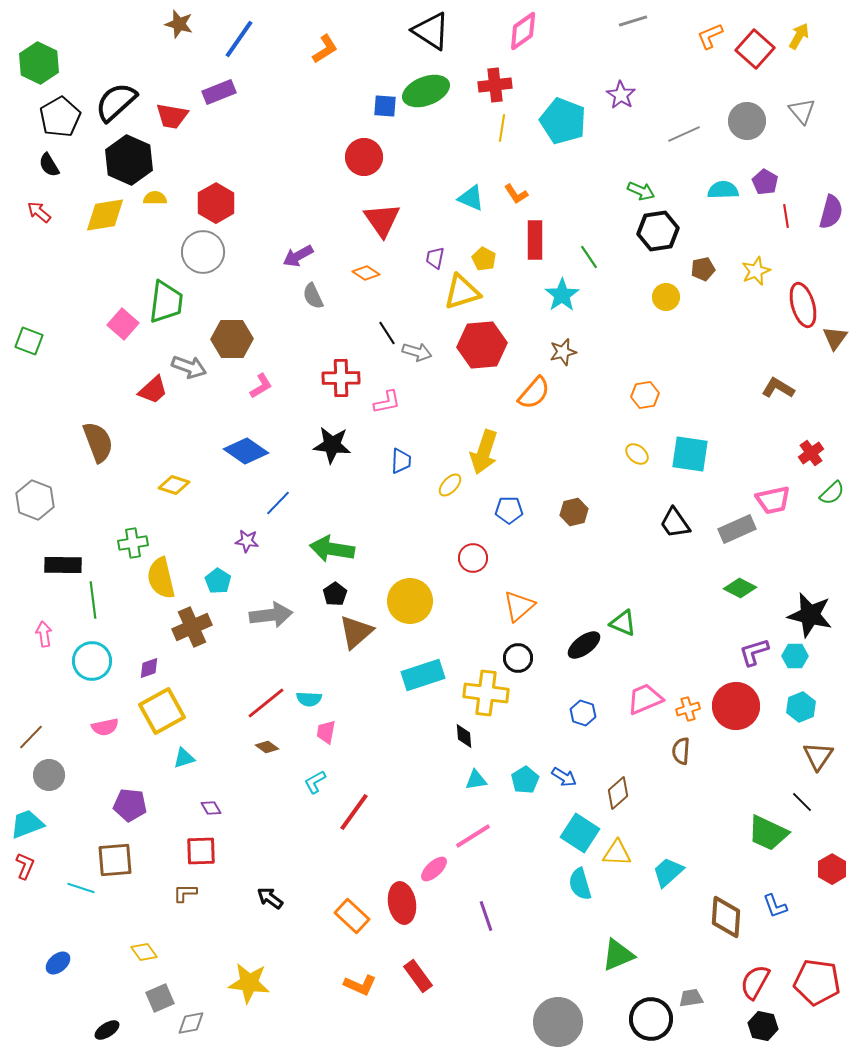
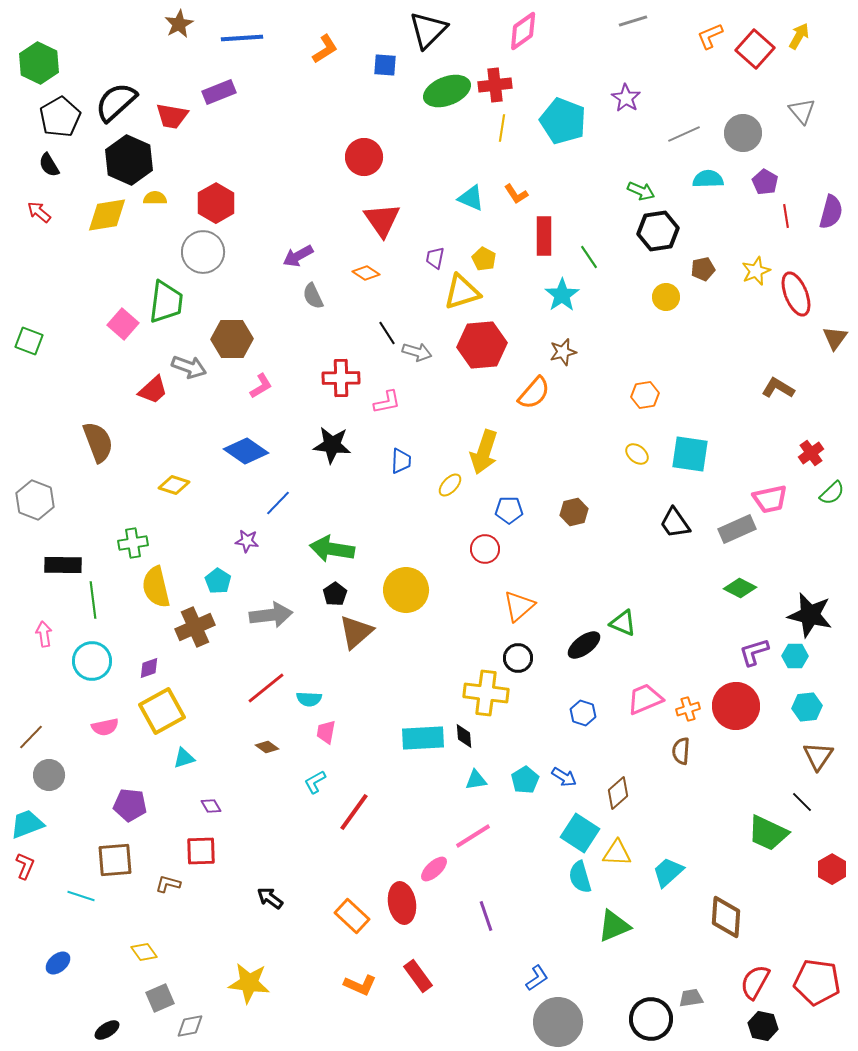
brown star at (179, 24): rotated 28 degrees clockwise
black triangle at (431, 31): moved 3 px left, 1 px up; rotated 42 degrees clockwise
blue line at (239, 39): moved 3 px right, 1 px up; rotated 51 degrees clockwise
green ellipse at (426, 91): moved 21 px right
purple star at (621, 95): moved 5 px right, 3 px down
blue square at (385, 106): moved 41 px up
gray circle at (747, 121): moved 4 px left, 12 px down
cyan semicircle at (723, 190): moved 15 px left, 11 px up
yellow diamond at (105, 215): moved 2 px right
red rectangle at (535, 240): moved 9 px right, 4 px up
red ellipse at (803, 305): moved 7 px left, 11 px up; rotated 6 degrees counterclockwise
pink trapezoid at (773, 500): moved 3 px left, 1 px up
red circle at (473, 558): moved 12 px right, 9 px up
yellow semicircle at (161, 578): moved 5 px left, 9 px down
yellow circle at (410, 601): moved 4 px left, 11 px up
brown cross at (192, 627): moved 3 px right
cyan rectangle at (423, 675): moved 63 px down; rotated 15 degrees clockwise
red line at (266, 703): moved 15 px up
cyan hexagon at (801, 707): moved 6 px right; rotated 16 degrees clockwise
purple diamond at (211, 808): moved 2 px up
cyan semicircle at (580, 884): moved 7 px up
cyan line at (81, 888): moved 8 px down
brown L-shape at (185, 893): moved 17 px left, 9 px up; rotated 15 degrees clockwise
blue L-shape at (775, 906): moved 238 px left, 72 px down; rotated 104 degrees counterclockwise
green triangle at (618, 955): moved 4 px left, 29 px up
gray diamond at (191, 1023): moved 1 px left, 3 px down
